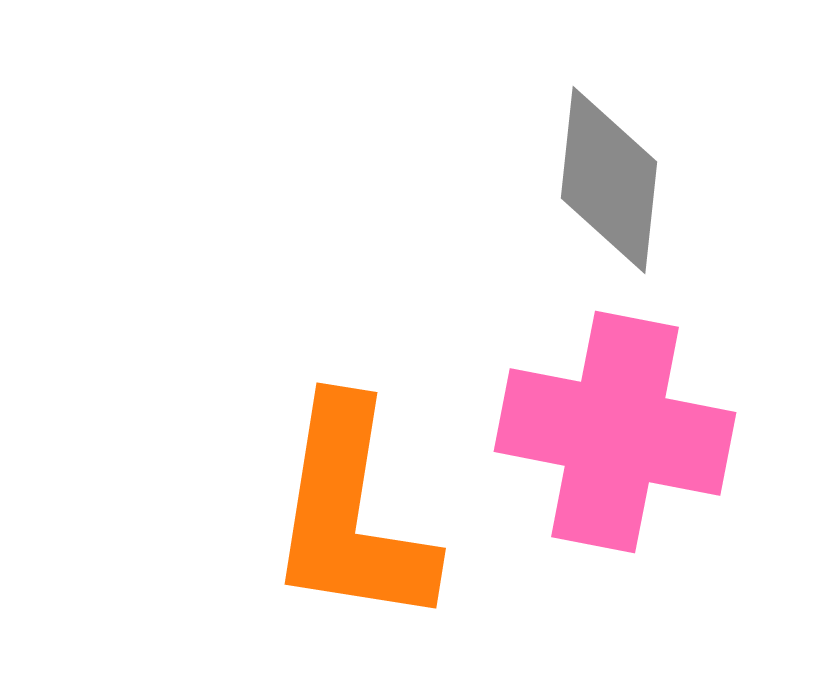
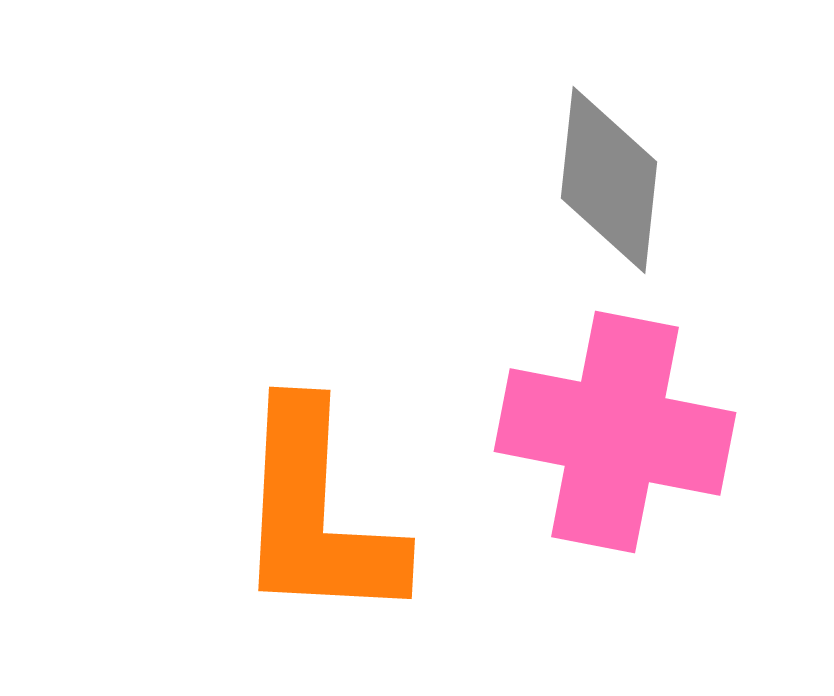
orange L-shape: moved 34 px left; rotated 6 degrees counterclockwise
